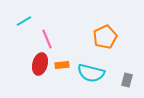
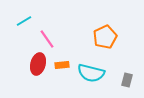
pink line: rotated 12 degrees counterclockwise
red ellipse: moved 2 px left
